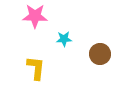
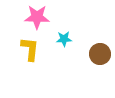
pink star: moved 2 px right, 1 px down
yellow L-shape: moved 6 px left, 19 px up
